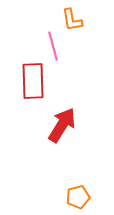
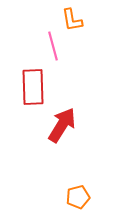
red rectangle: moved 6 px down
